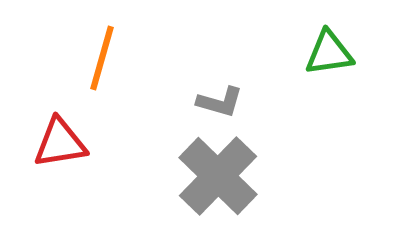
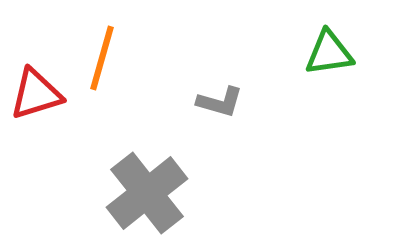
red triangle: moved 24 px left, 49 px up; rotated 8 degrees counterclockwise
gray cross: moved 71 px left, 17 px down; rotated 8 degrees clockwise
